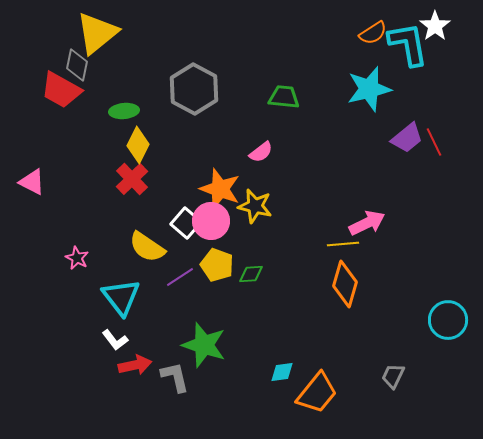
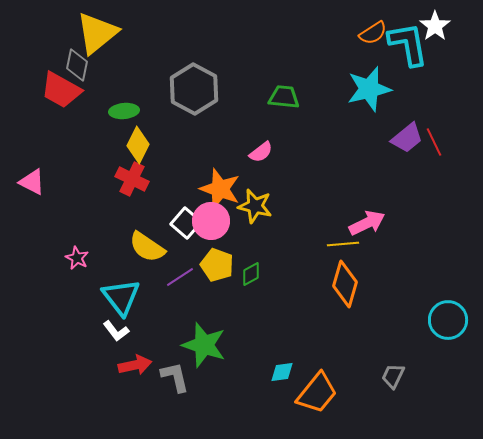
red cross: rotated 20 degrees counterclockwise
green diamond: rotated 25 degrees counterclockwise
white L-shape: moved 1 px right, 9 px up
